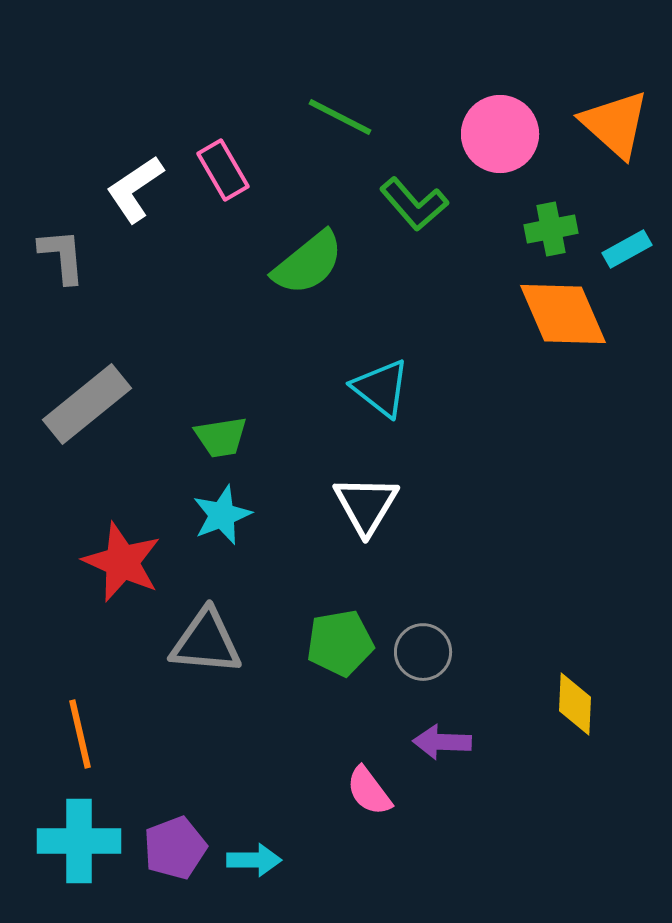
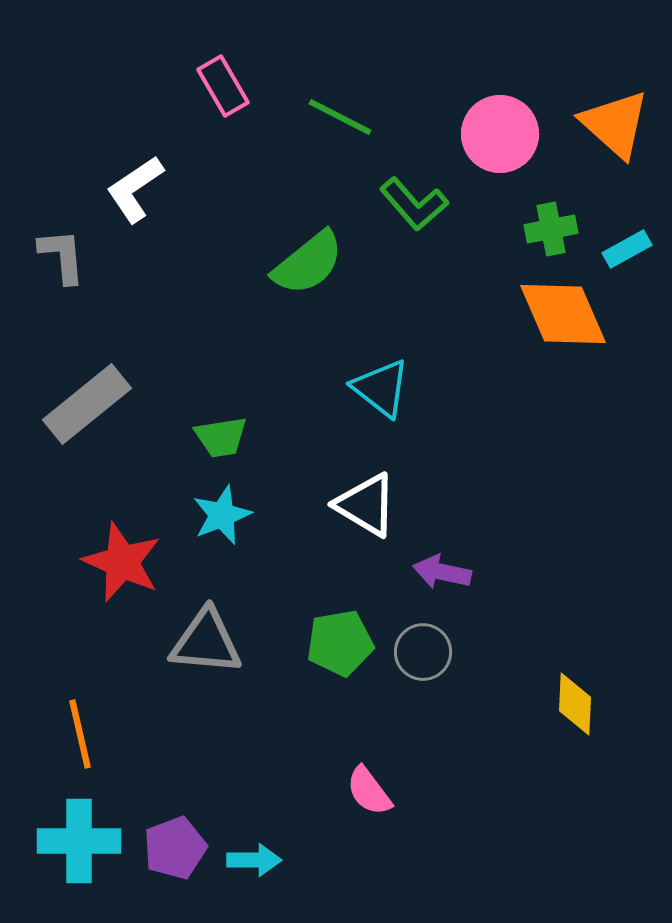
pink rectangle: moved 84 px up
white triangle: rotated 30 degrees counterclockwise
purple arrow: moved 170 px up; rotated 10 degrees clockwise
